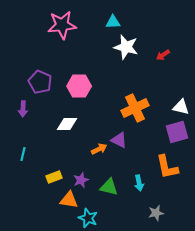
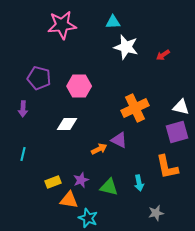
purple pentagon: moved 1 px left, 4 px up; rotated 10 degrees counterclockwise
yellow rectangle: moved 1 px left, 5 px down
